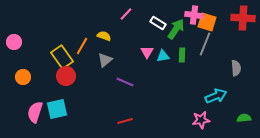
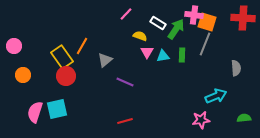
yellow semicircle: moved 36 px right
pink circle: moved 4 px down
orange circle: moved 2 px up
